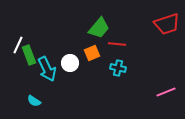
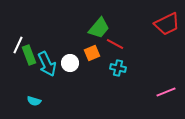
red trapezoid: rotated 8 degrees counterclockwise
red line: moved 2 px left; rotated 24 degrees clockwise
cyan arrow: moved 5 px up
cyan semicircle: rotated 16 degrees counterclockwise
